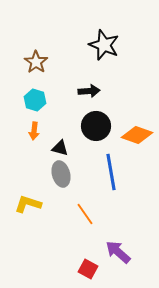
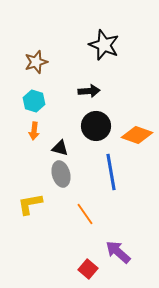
brown star: rotated 20 degrees clockwise
cyan hexagon: moved 1 px left, 1 px down
yellow L-shape: moved 2 px right; rotated 28 degrees counterclockwise
red square: rotated 12 degrees clockwise
